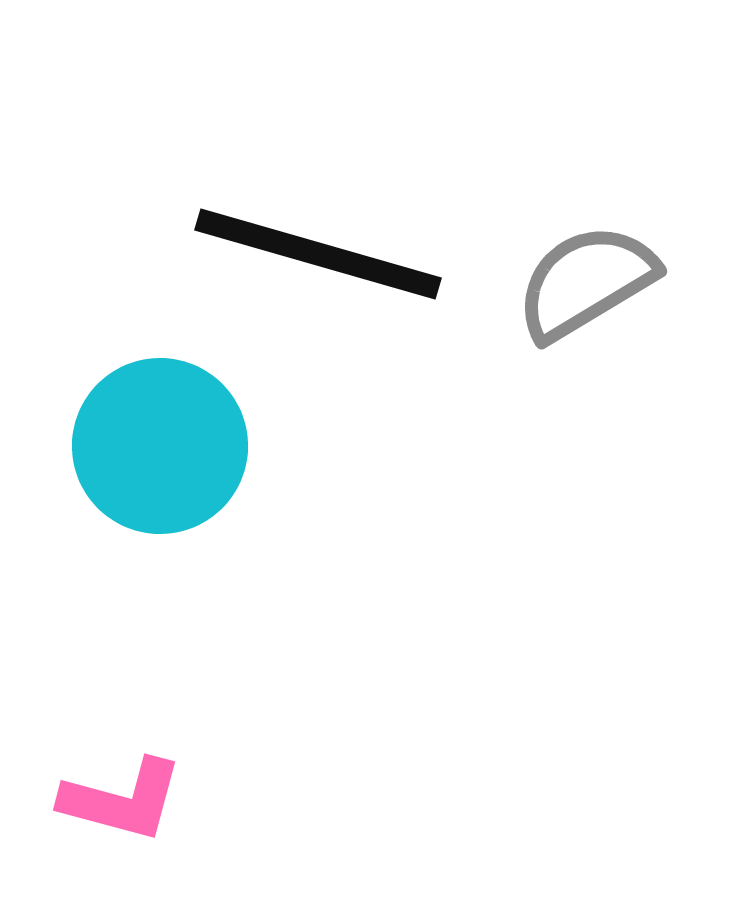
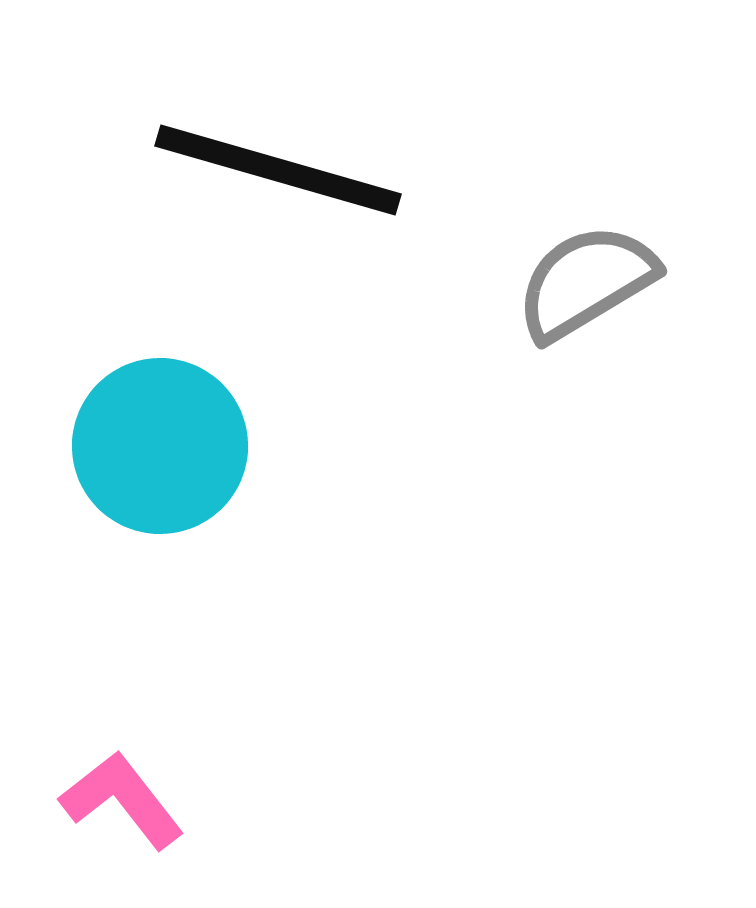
black line: moved 40 px left, 84 px up
pink L-shape: rotated 143 degrees counterclockwise
